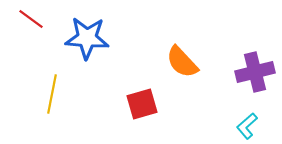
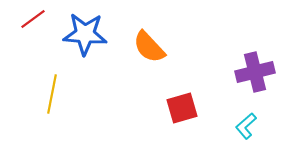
red line: moved 2 px right; rotated 72 degrees counterclockwise
blue star: moved 2 px left, 4 px up
orange semicircle: moved 33 px left, 15 px up
red square: moved 40 px right, 4 px down
cyan L-shape: moved 1 px left
